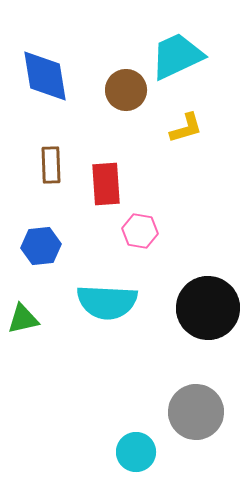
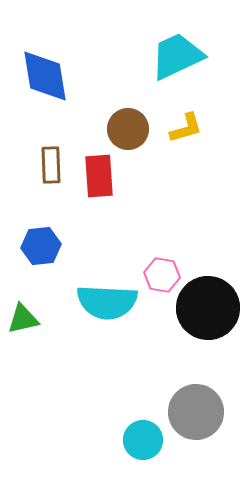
brown circle: moved 2 px right, 39 px down
red rectangle: moved 7 px left, 8 px up
pink hexagon: moved 22 px right, 44 px down
cyan circle: moved 7 px right, 12 px up
